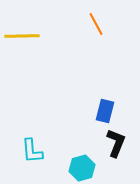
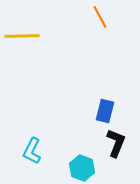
orange line: moved 4 px right, 7 px up
cyan L-shape: rotated 32 degrees clockwise
cyan hexagon: rotated 25 degrees counterclockwise
